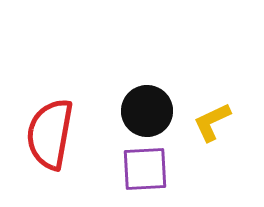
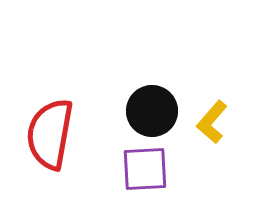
black circle: moved 5 px right
yellow L-shape: rotated 24 degrees counterclockwise
